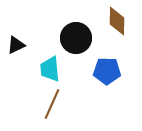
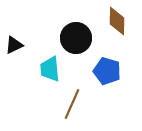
black triangle: moved 2 px left
blue pentagon: rotated 16 degrees clockwise
brown line: moved 20 px right
